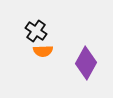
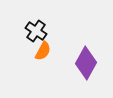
orange semicircle: rotated 60 degrees counterclockwise
